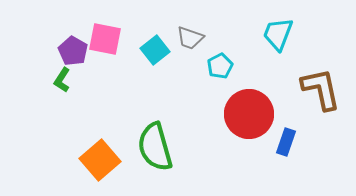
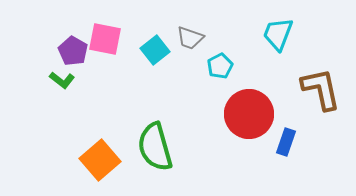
green L-shape: rotated 85 degrees counterclockwise
